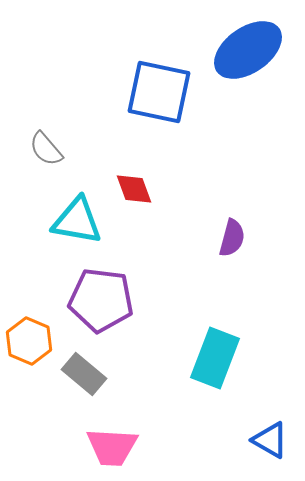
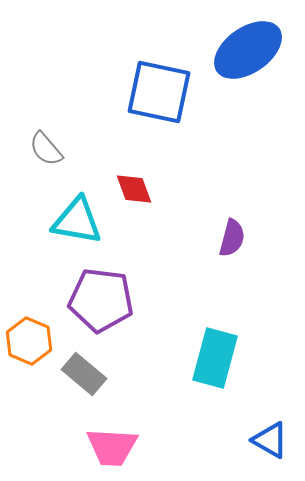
cyan rectangle: rotated 6 degrees counterclockwise
